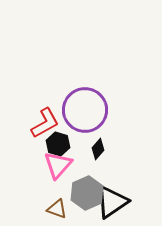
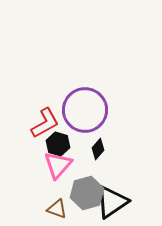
gray hexagon: rotated 8 degrees clockwise
